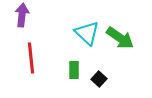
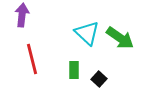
red line: moved 1 px right, 1 px down; rotated 8 degrees counterclockwise
